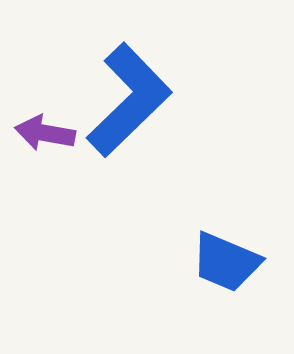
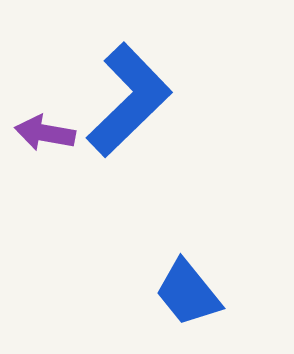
blue trapezoid: moved 38 px left, 31 px down; rotated 28 degrees clockwise
